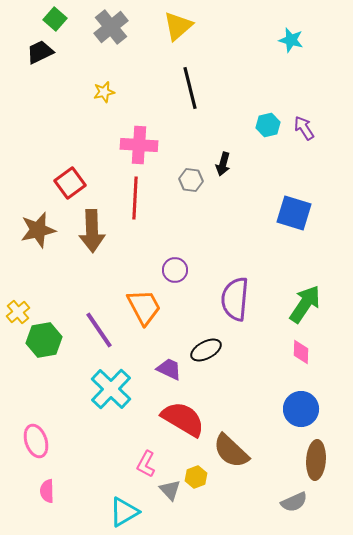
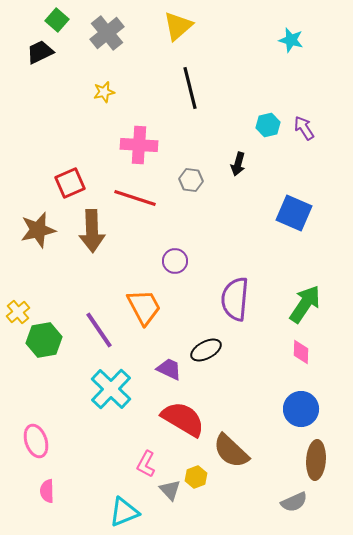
green square: moved 2 px right, 1 px down
gray cross: moved 4 px left, 6 px down
black arrow: moved 15 px right
red square: rotated 12 degrees clockwise
red line: rotated 75 degrees counterclockwise
blue square: rotated 6 degrees clockwise
purple circle: moved 9 px up
cyan triangle: rotated 8 degrees clockwise
